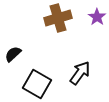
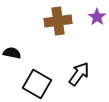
brown cross: moved 3 px down; rotated 8 degrees clockwise
black semicircle: moved 1 px left, 1 px up; rotated 54 degrees clockwise
black arrow: moved 1 px left, 1 px down
